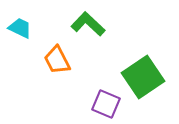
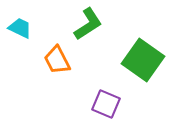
green L-shape: rotated 104 degrees clockwise
green square: moved 17 px up; rotated 21 degrees counterclockwise
